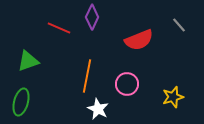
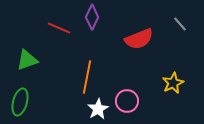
gray line: moved 1 px right, 1 px up
red semicircle: moved 1 px up
green triangle: moved 1 px left, 1 px up
orange line: moved 1 px down
pink circle: moved 17 px down
yellow star: moved 14 px up; rotated 10 degrees counterclockwise
green ellipse: moved 1 px left
white star: rotated 15 degrees clockwise
